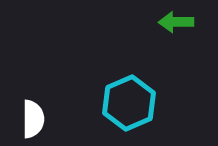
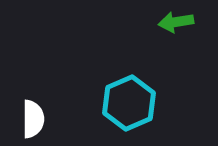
green arrow: rotated 8 degrees counterclockwise
